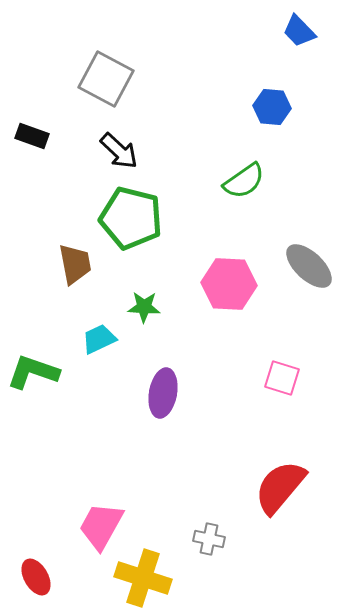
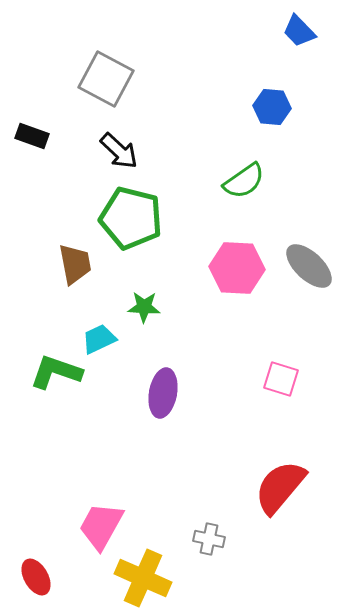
pink hexagon: moved 8 px right, 16 px up
green L-shape: moved 23 px right
pink square: moved 1 px left, 1 px down
yellow cross: rotated 6 degrees clockwise
